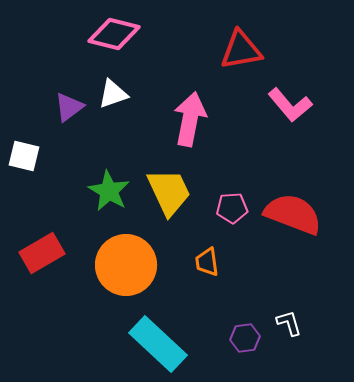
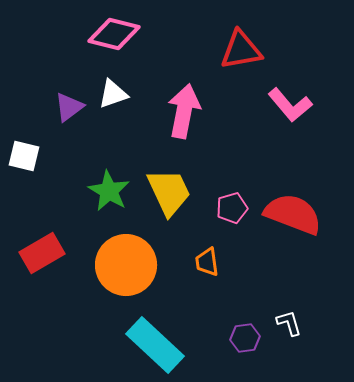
pink arrow: moved 6 px left, 8 px up
pink pentagon: rotated 12 degrees counterclockwise
cyan rectangle: moved 3 px left, 1 px down
